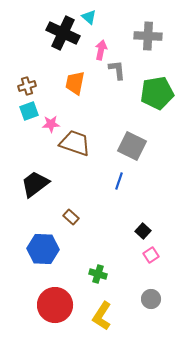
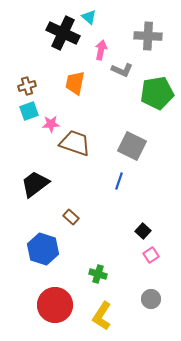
gray L-shape: moved 5 px right; rotated 120 degrees clockwise
blue hexagon: rotated 16 degrees clockwise
